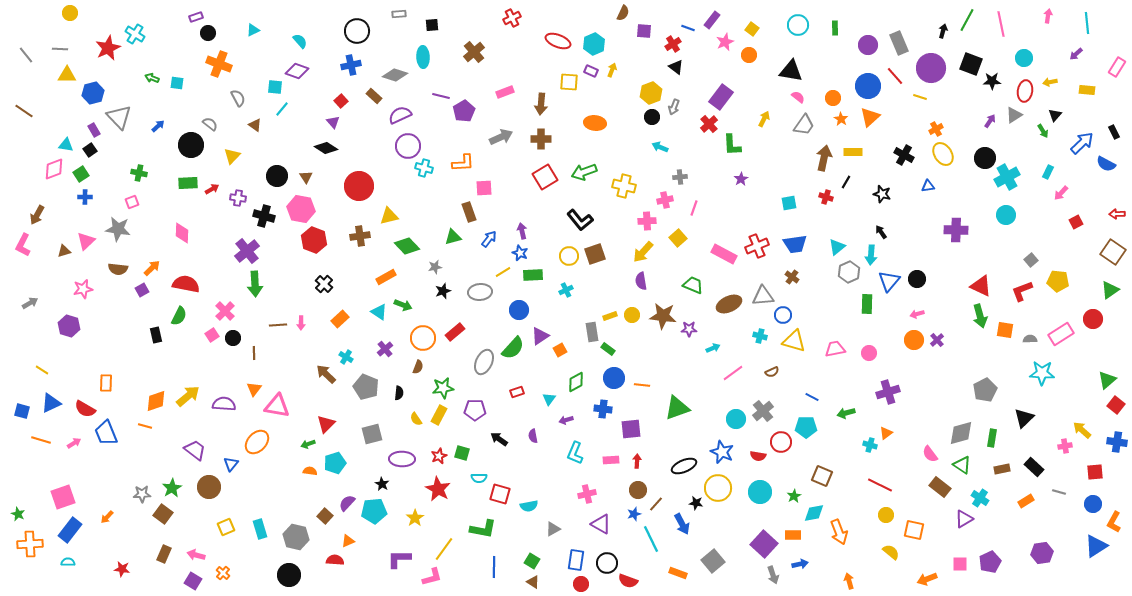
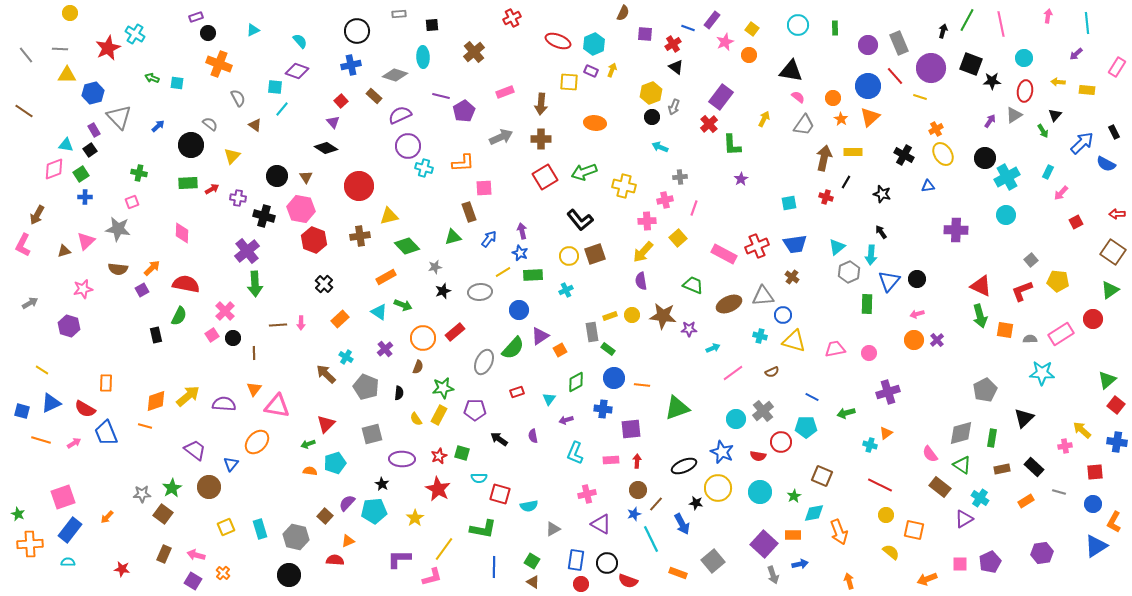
purple square at (644, 31): moved 1 px right, 3 px down
yellow arrow at (1050, 82): moved 8 px right; rotated 16 degrees clockwise
